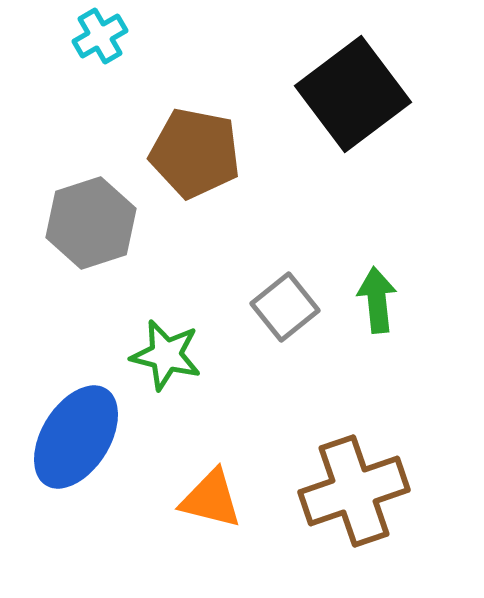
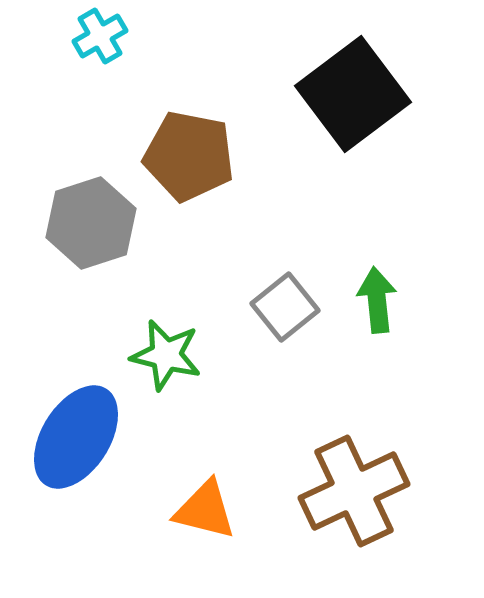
brown pentagon: moved 6 px left, 3 px down
brown cross: rotated 6 degrees counterclockwise
orange triangle: moved 6 px left, 11 px down
